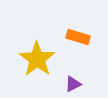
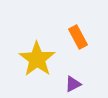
orange rectangle: rotated 45 degrees clockwise
